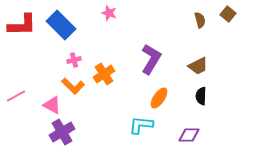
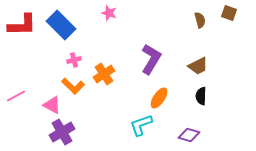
brown square: moved 1 px right, 1 px up; rotated 21 degrees counterclockwise
cyan L-shape: rotated 25 degrees counterclockwise
purple diamond: rotated 15 degrees clockwise
